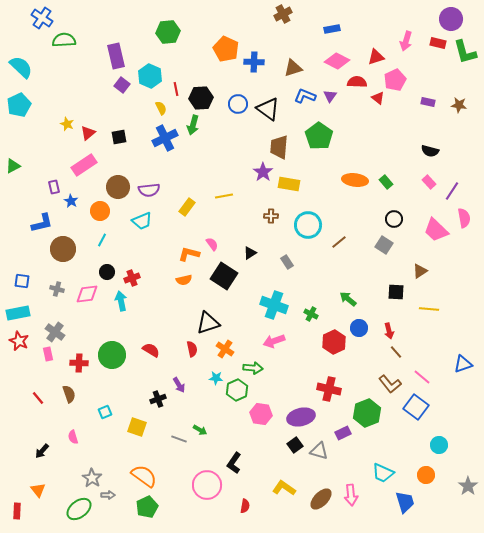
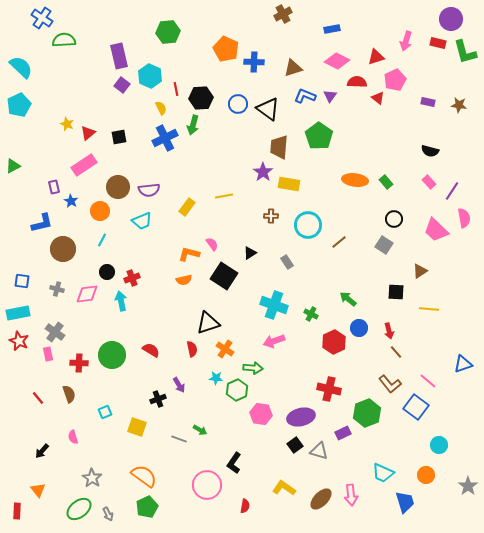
purple rectangle at (116, 56): moved 3 px right
pink line at (422, 377): moved 6 px right, 4 px down
gray arrow at (108, 495): moved 19 px down; rotated 64 degrees clockwise
